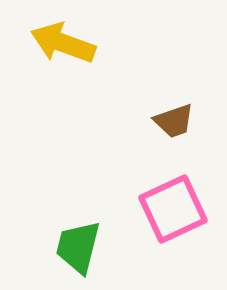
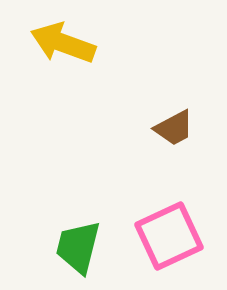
brown trapezoid: moved 7 px down; rotated 9 degrees counterclockwise
pink square: moved 4 px left, 27 px down
